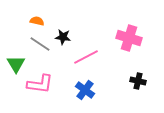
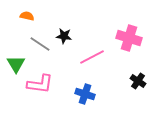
orange semicircle: moved 10 px left, 5 px up
black star: moved 1 px right, 1 px up
pink line: moved 6 px right
black cross: rotated 21 degrees clockwise
blue cross: moved 4 px down; rotated 18 degrees counterclockwise
